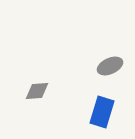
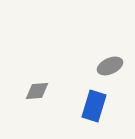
blue rectangle: moved 8 px left, 6 px up
